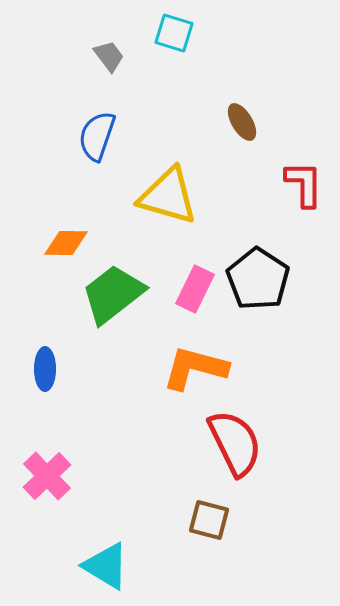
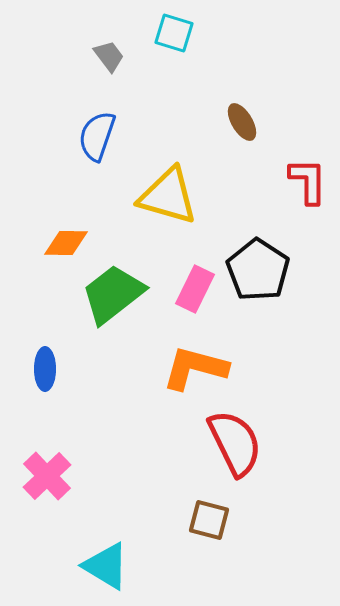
red L-shape: moved 4 px right, 3 px up
black pentagon: moved 9 px up
